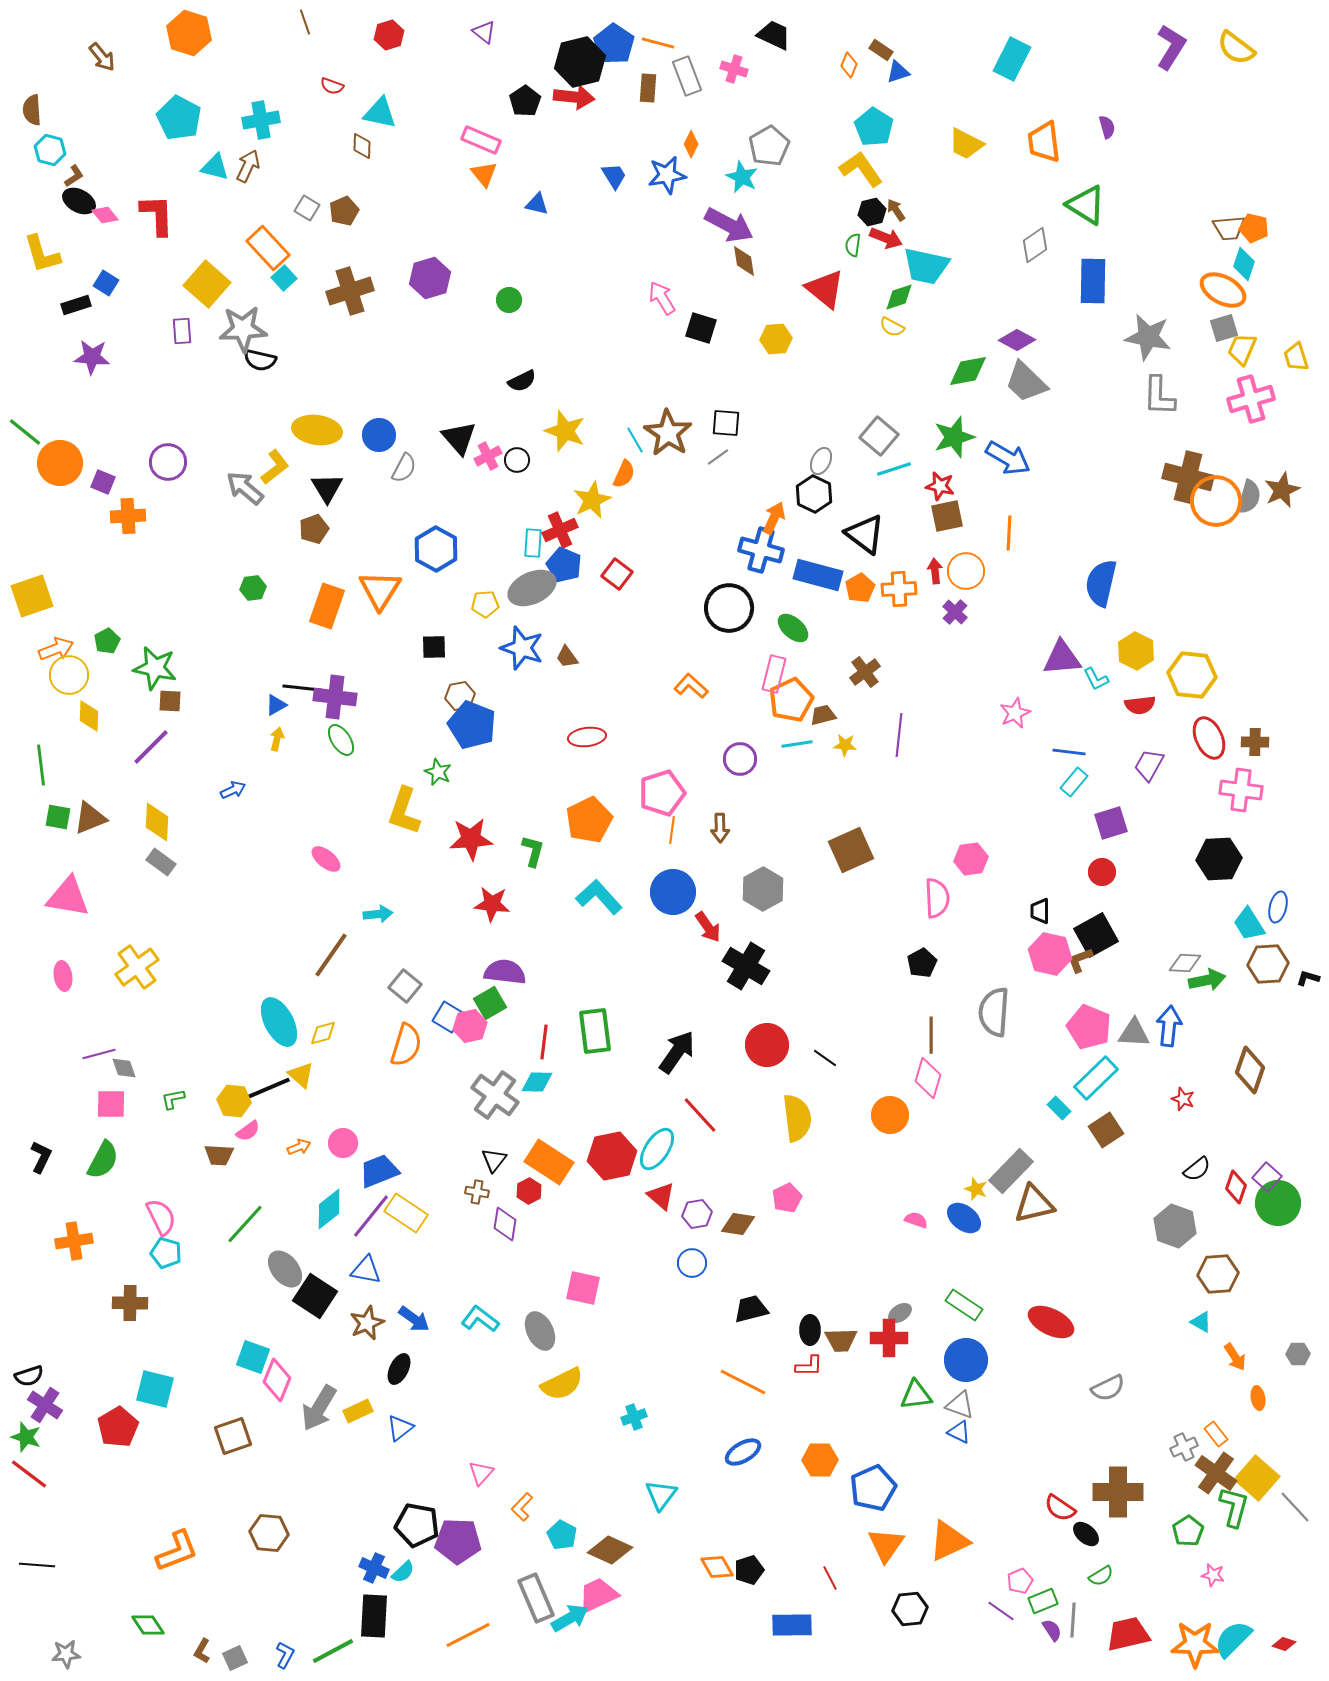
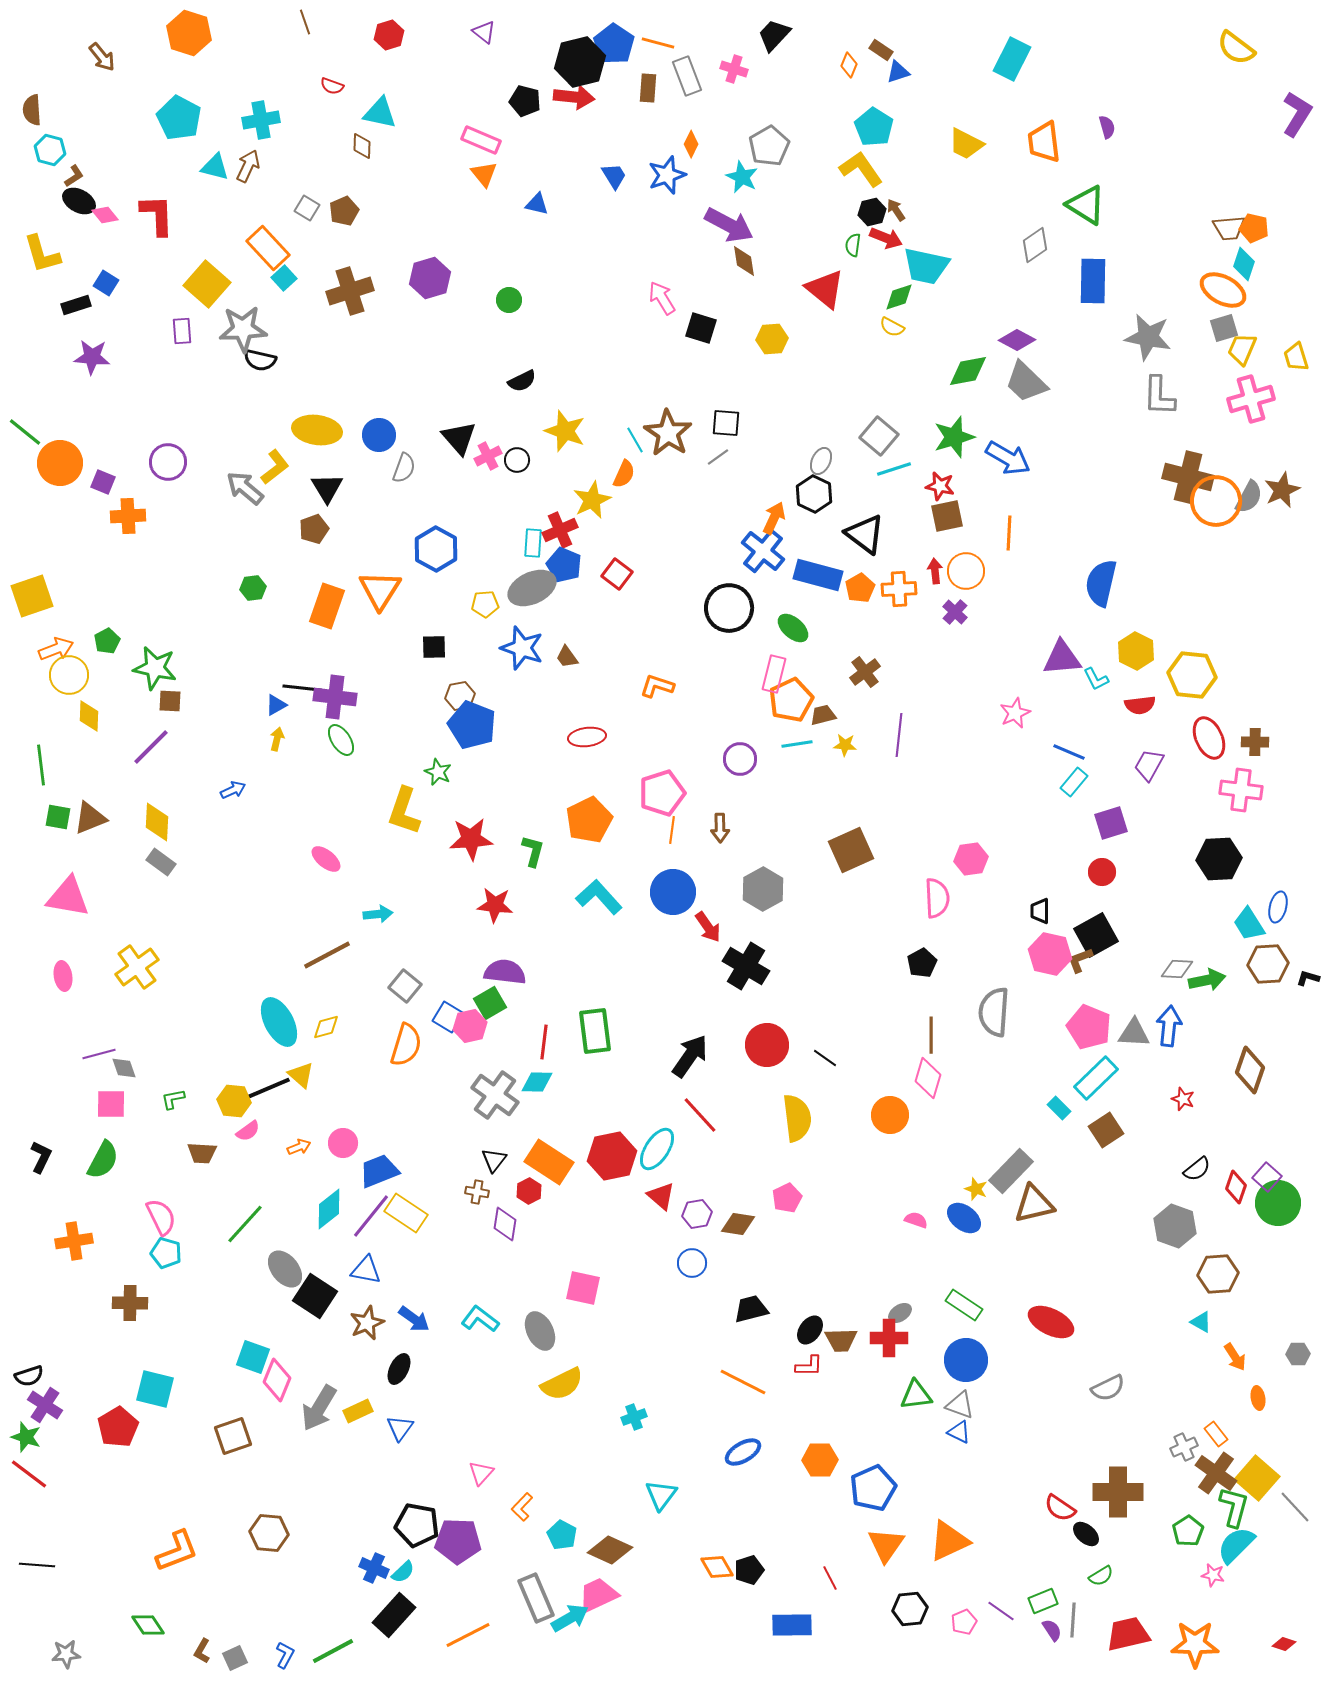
black trapezoid at (774, 35): rotated 72 degrees counterclockwise
purple L-shape at (1171, 47): moved 126 px right, 67 px down
black pentagon at (525, 101): rotated 24 degrees counterclockwise
blue star at (667, 175): rotated 9 degrees counterclockwise
yellow hexagon at (776, 339): moved 4 px left
gray semicircle at (404, 468): rotated 8 degrees counterclockwise
gray semicircle at (1249, 497): rotated 12 degrees clockwise
blue cross at (761, 550): moved 2 px right, 1 px down; rotated 24 degrees clockwise
orange L-shape at (691, 686): moved 34 px left; rotated 24 degrees counterclockwise
blue line at (1069, 752): rotated 16 degrees clockwise
red star at (492, 904): moved 3 px right, 1 px down
brown line at (331, 955): moved 4 px left; rotated 27 degrees clockwise
gray diamond at (1185, 963): moved 8 px left, 6 px down
yellow diamond at (323, 1033): moved 3 px right, 6 px up
black arrow at (677, 1052): moved 13 px right, 4 px down
brown trapezoid at (219, 1155): moved 17 px left, 2 px up
black ellipse at (810, 1330): rotated 36 degrees clockwise
blue triangle at (400, 1428): rotated 16 degrees counterclockwise
pink pentagon at (1020, 1581): moved 56 px left, 41 px down
black rectangle at (374, 1616): moved 20 px right, 1 px up; rotated 39 degrees clockwise
cyan semicircle at (1233, 1639): moved 3 px right, 94 px up
